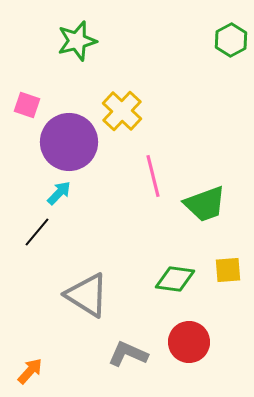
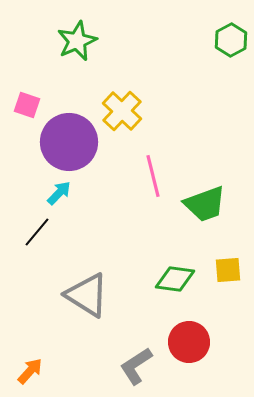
green star: rotated 9 degrees counterclockwise
gray L-shape: moved 8 px right, 12 px down; rotated 57 degrees counterclockwise
